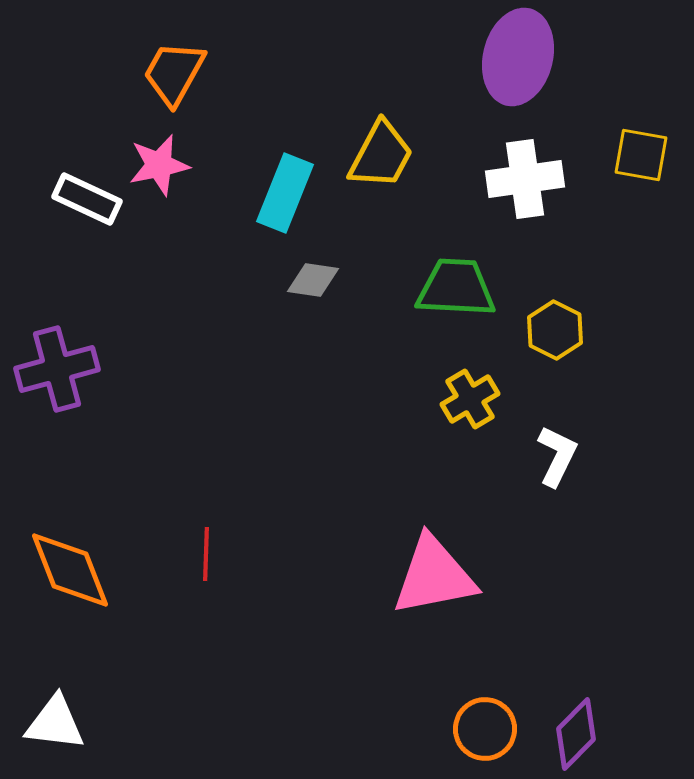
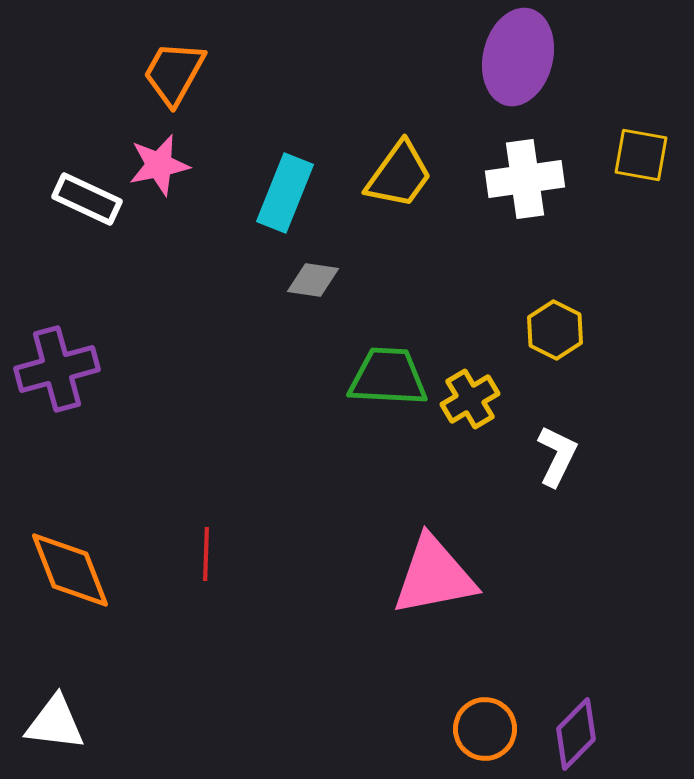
yellow trapezoid: moved 18 px right, 20 px down; rotated 8 degrees clockwise
green trapezoid: moved 68 px left, 89 px down
